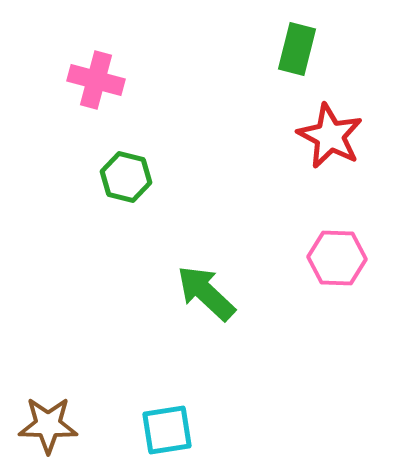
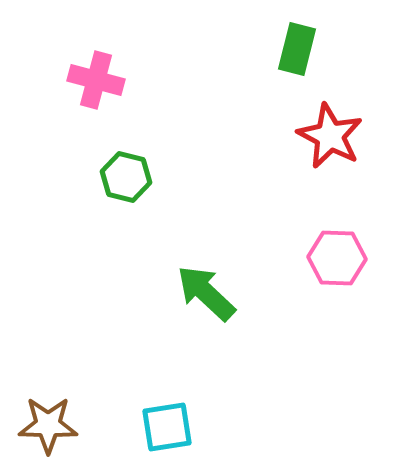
cyan square: moved 3 px up
